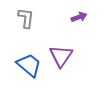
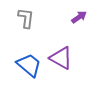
purple arrow: rotated 14 degrees counterclockwise
purple triangle: moved 2 px down; rotated 35 degrees counterclockwise
